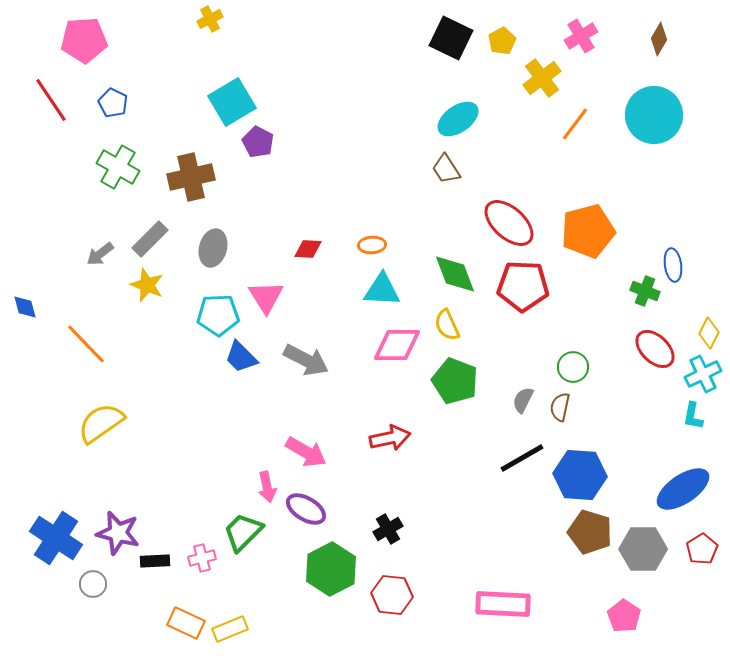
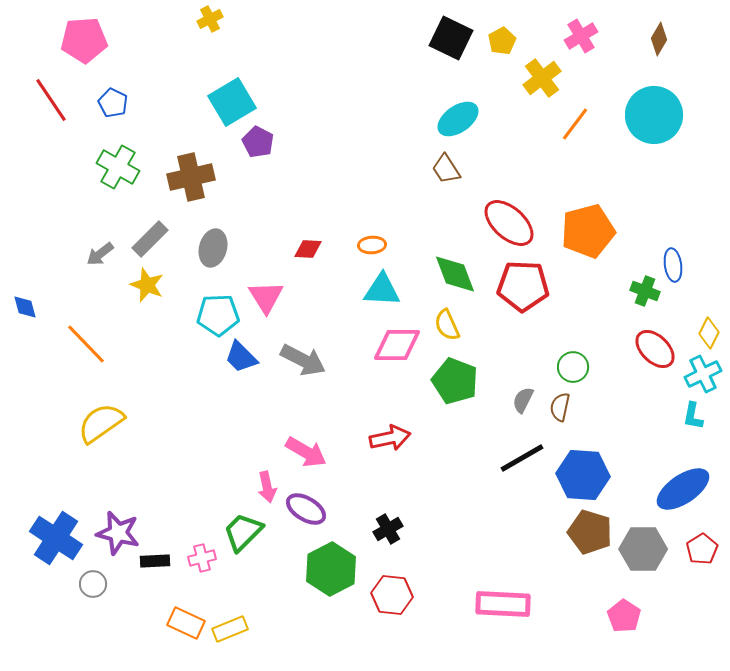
gray arrow at (306, 360): moved 3 px left
blue hexagon at (580, 475): moved 3 px right
